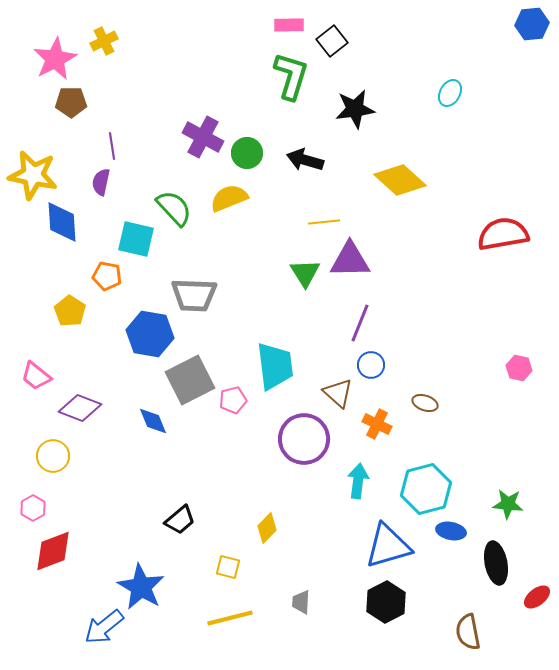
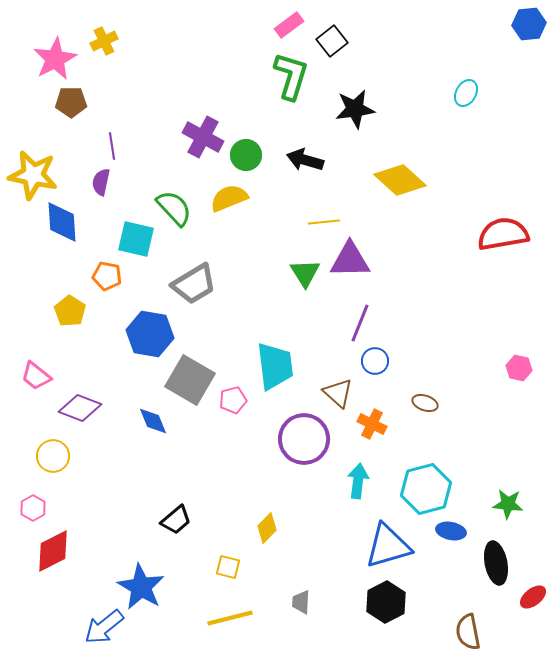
blue hexagon at (532, 24): moved 3 px left
pink rectangle at (289, 25): rotated 36 degrees counterclockwise
cyan ellipse at (450, 93): moved 16 px right
green circle at (247, 153): moved 1 px left, 2 px down
gray trapezoid at (194, 295): moved 11 px up; rotated 33 degrees counterclockwise
blue circle at (371, 365): moved 4 px right, 4 px up
gray square at (190, 380): rotated 33 degrees counterclockwise
orange cross at (377, 424): moved 5 px left
black trapezoid at (180, 520): moved 4 px left
red diamond at (53, 551): rotated 6 degrees counterclockwise
red ellipse at (537, 597): moved 4 px left
